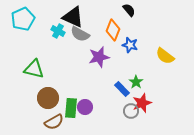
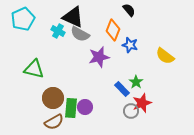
brown circle: moved 5 px right
